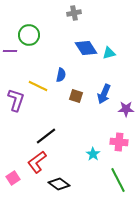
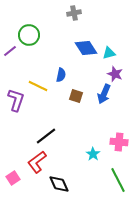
purple line: rotated 40 degrees counterclockwise
purple star: moved 11 px left, 35 px up; rotated 21 degrees clockwise
black diamond: rotated 30 degrees clockwise
